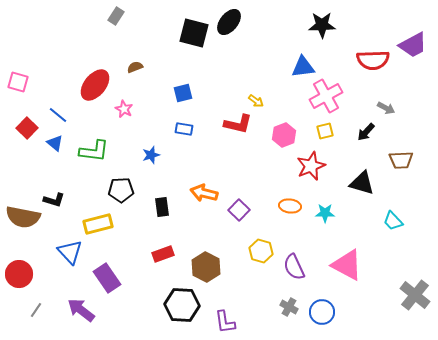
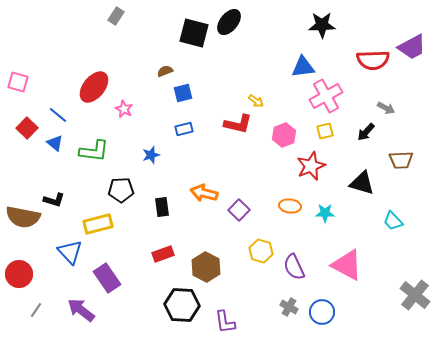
purple trapezoid at (413, 45): moved 1 px left, 2 px down
brown semicircle at (135, 67): moved 30 px right, 4 px down
red ellipse at (95, 85): moved 1 px left, 2 px down
blue rectangle at (184, 129): rotated 24 degrees counterclockwise
